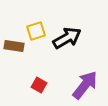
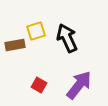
black arrow: rotated 84 degrees counterclockwise
brown rectangle: moved 1 px right, 1 px up; rotated 18 degrees counterclockwise
purple arrow: moved 6 px left
